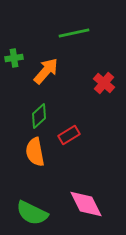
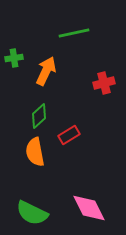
orange arrow: rotated 16 degrees counterclockwise
red cross: rotated 35 degrees clockwise
pink diamond: moved 3 px right, 4 px down
